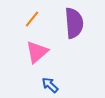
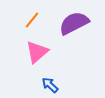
orange line: moved 1 px down
purple semicircle: rotated 112 degrees counterclockwise
